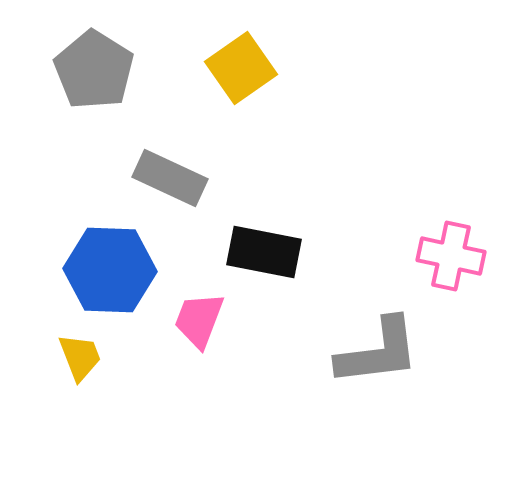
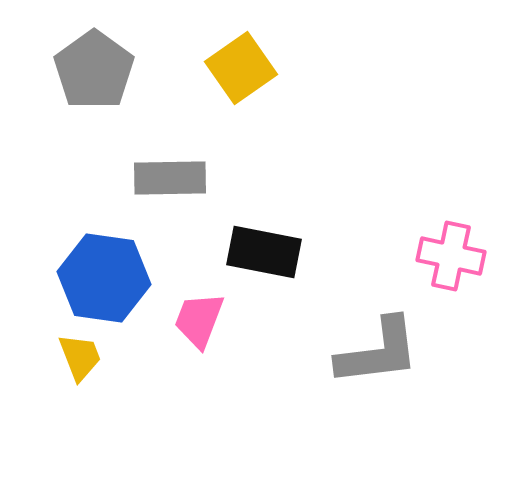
gray pentagon: rotated 4 degrees clockwise
gray rectangle: rotated 26 degrees counterclockwise
blue hexagon: moved 6 px left, 8 px down; rotated 6 degrees clockwise
